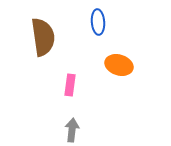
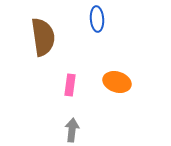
blue ellipse: moved 1 px left, 3 px up
orange ellipse: moved 2 px left, 17 px down
